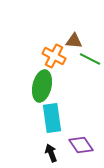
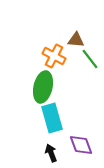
brown triangle: moved 2 px right, 1 px up
green line: rotated 25 degrees clockwise
green ellipse: moved 1 px right, 1 px down
cyan rectangle: rotated 8 degrees counterclockwise
purple diamond: rotated 15 degrees clockwise
